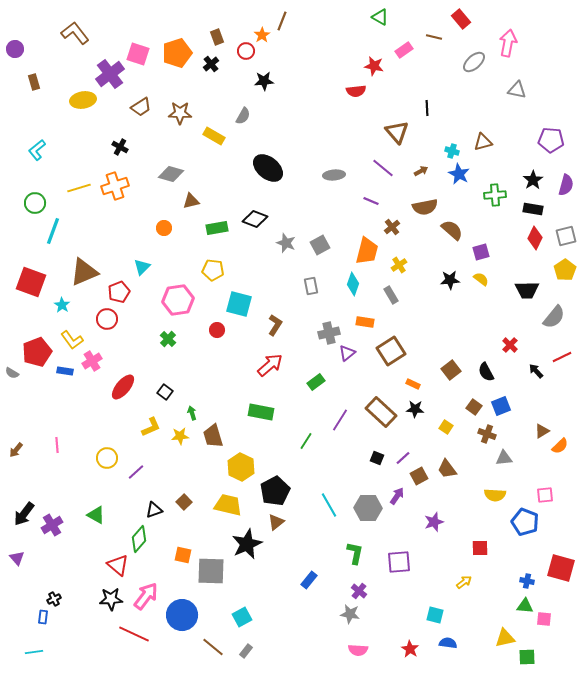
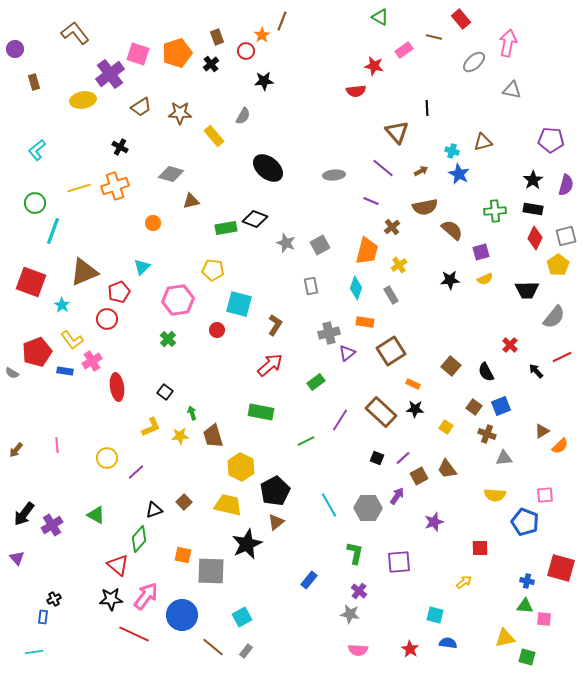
gray triangle at (517, 90): moved 5 px left
yellow rectangle at (214, 136): rotated 20 degrees clockwise
green cross at (495, 195): moved 16 px down
orange circle at (164, 228): moved 11 px left, 5 px up
green rectangle at (217, 228): moved 9 px right
yellow pentagon at (565, 270): moved 7 px left, 5 px up
yellow semicircle at (481, 279): moved 4 px right; rotated 119 degrees clockwise
cyan diamond at (353, 284): moved 3 px right, 4 px down
brown square at (451, 370): moved 4 px up; rotated 12 degrees counterclockwise
red ellipse at (123, 387): moved 6 px left; rotated 48 degrees counterclockwise
green line at (306, 441): rotated 30 degrees clockwise
green square at (527, 657): rotated 18 degrees clockwise
